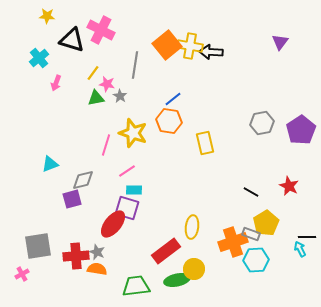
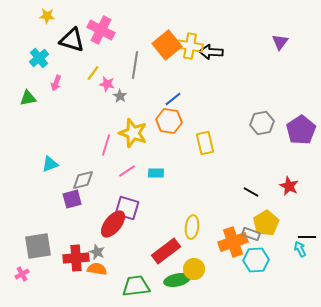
green triangle at (96, 98): moved 68 px left
cyan rectangle at (134, 190): moved 22 px right, 17 px up
red cross at (76, 256): moved 2 px down
